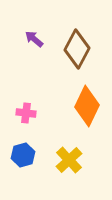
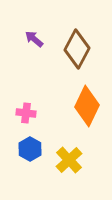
blue hexagon: moved 7 px right, 6 px up; rotated 15 degrees counterclockwise
